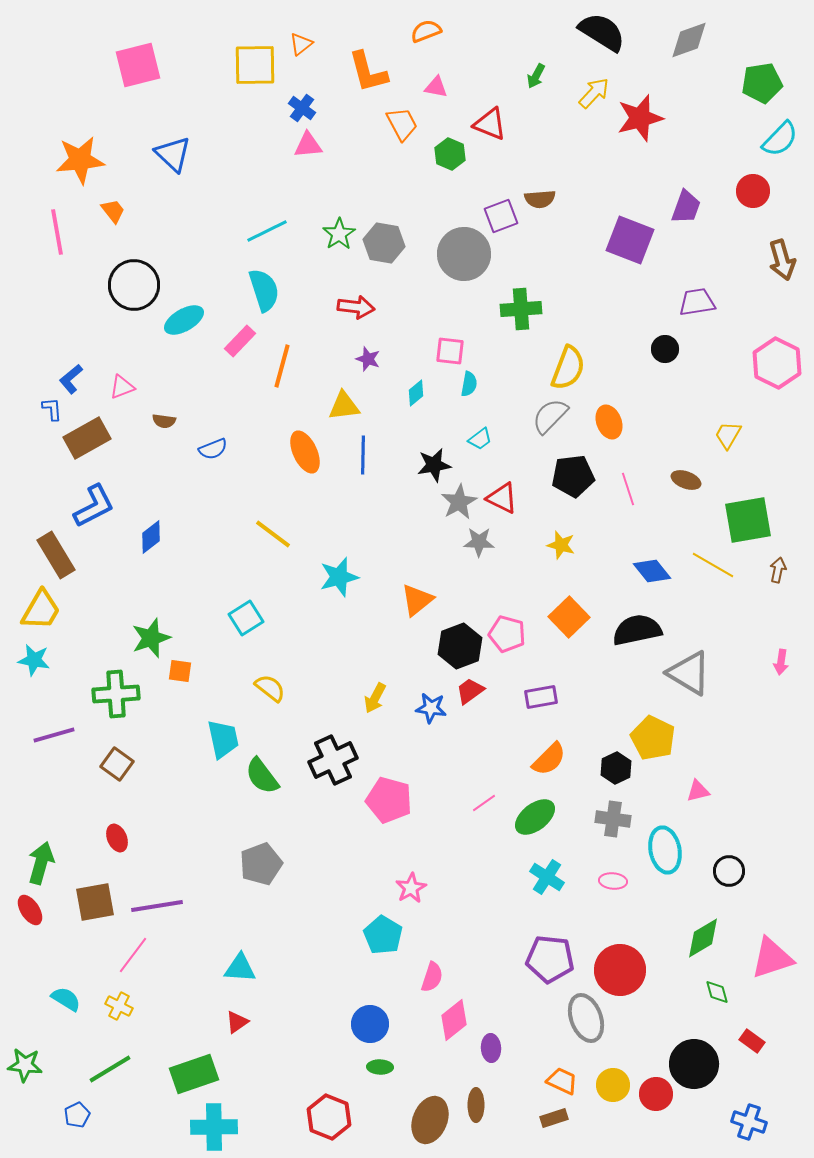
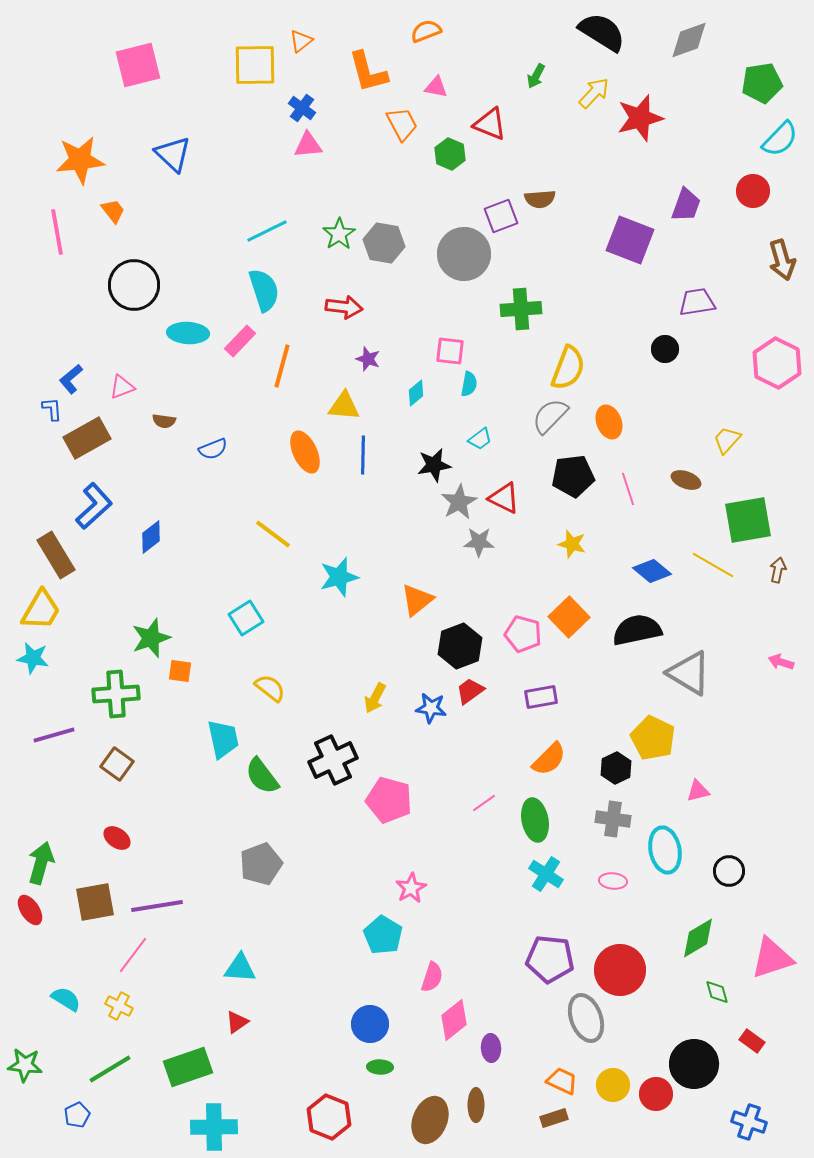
orange triangle at (301, 44): moved 3 px up
purple trapezoid at (686, 207): moved 2 px up
red arrow at (356, 307): moved 12 px left
cyan ellipse at (184, 320): moved 4 px right, 13 px down; rotated 33 degrees clockwise
yellow triangle at (344, 406): rotated 12 degrees clockwise
yellow trapezoid at (728, 435): moved 1 px left, 5 px down; rotated 12 degrees clockwise
red triangle at (502, 498): moved 2 px right
blue L-shape at (94, 506): rotated 15 degrees counterclockwise
yellow star at (561, 545): moved 11 px right, 1 px up
blue diamond at (652, 571): rotated 12 degrees counterclockwise
pink pentagon at (507, 634): moved 16 px right
cyan star at (34, 660): moved 1 px left, 2 px up
pink arrow at (781, 662): rotated 100 degrees clockwise
green ellipse at (535, 817): moved 3 px down; rotated 63 degrees counterclockwise
red ellipse at (117, 838): rotated 32 degrees counterclockwise
cyan cross at (547, 877): moved 1 px left, 3 px up
green diamond at (703, 938): moved 5 px left
green rectangle at (194, 1074): moved 6 px left, 7 px up
